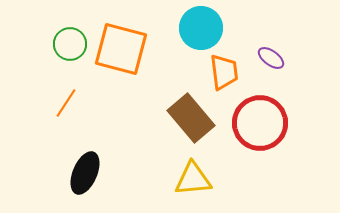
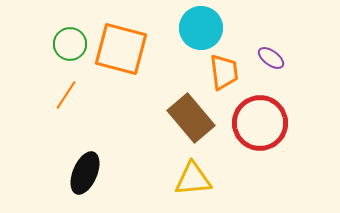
orange line: moved 8 px up
